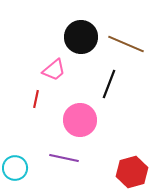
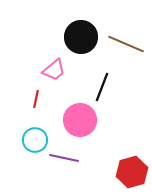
black line: moved 7 px left, 3 px down
cyan circle: moved 20 px right, 28 px up
